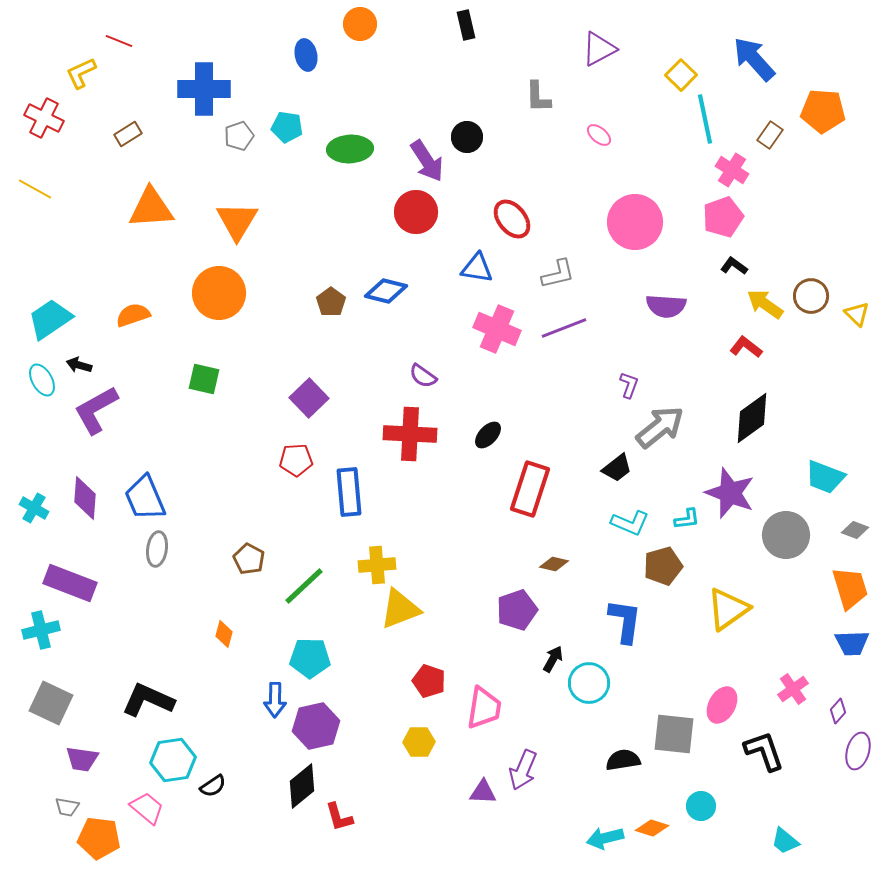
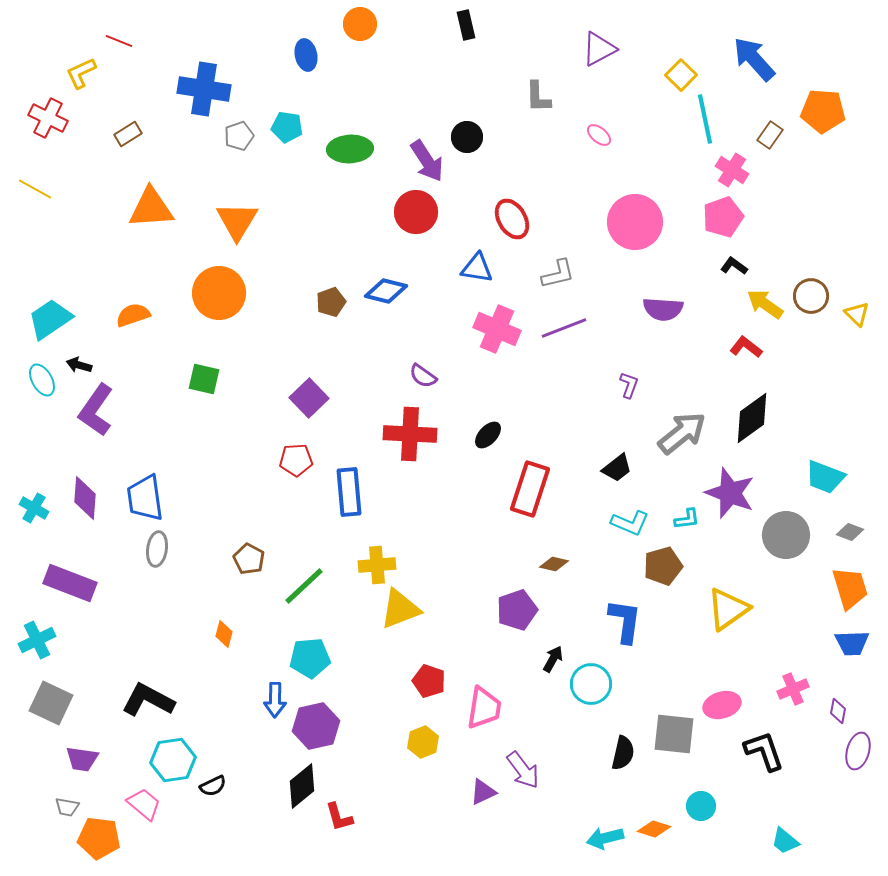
blue cross at (204, 89): rotated 9 degrees clockwise
red cross at (44, 118): moved 4 px right
red ellipse at (512, 219): rotated 9 degrees clockwise
brown pentagon at (331, 302): rotated 16 degrees clockwise
purple semicircle at (666, 306): moved 3 px left, 3 px down
purple L-shape at (96, 410): rotated 26 degrees counterclockwise
gray arrow at (660, 427): moved 22 px right, 6 px down
blue trapezoid at (145, 498): rotated 15 degrees clockwise
gray diamond at (855, 530): moved 5 px left, 2 px down
cyan cross at (41, 630): moved 4 px left, 10 px down; rotated 12 degrees counterclockwise
cyan pentagon at (310, 658): rotated 6 degrees counterclockwise
cyan circle at (589, 683): moved 2 px right, 1 px down
pink cross at (793, 689): rotated 12 degrees clockwise
black L-shape at (148, 700): rotated 4 degrees clockwise
pink ellipse at (722, 705): rotated 45 degrees clockwise
purple diamond at (838, 711): rotated 30 degrees counterclockwise
yellow hexagon at (419, 742): moved 4 px right; rotated 20 degrees counterclockwise
black semicircle at (623, 760): moved 7 px up; rotated 112 degrees clockwise
purple arrow at (523, 770): rotated 60 degrees counterclockwise
black semicircle at (213, 786): rotated 8 degrees clockwise
purple triangle at (483, 792): rotated 28 degrees counterclockwise
pink trapezoid at (147, 808): moved 3 px left, 4 px up
orange diamond at (652, 828): moved 2 px right, 1 px down
